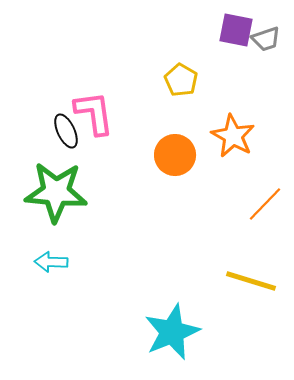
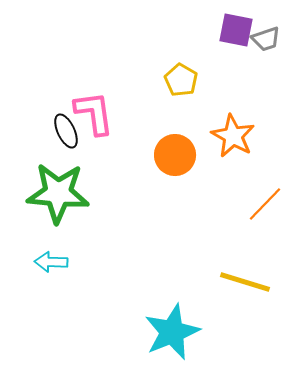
green star: moved 2 px right, 1 px down
yellow line: moved 6 px left, 1 px down
